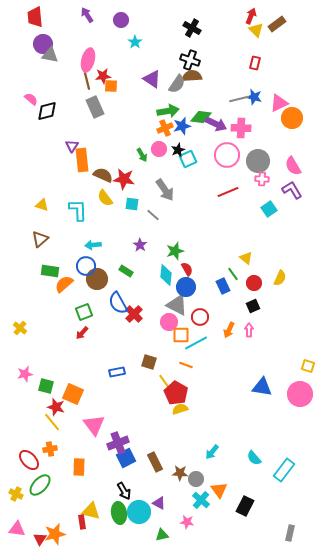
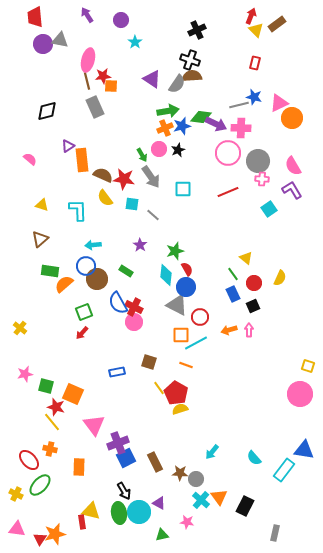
black cross at (192, 28): moved 5 px right, 2 px down; rotated 36 degrees clockwise
gray triangle at (50, 55): moved 10 px right, 15 px up
pink semicircle at (31, 99): moved 1 px left, 60 px down
gray line at (239, 99): moved 6 px down
purple triangle at (72, 146): moved 4 px left; rotated 24 degrees clockwise
pink circle at (227, 155): moved 1 px right, 2 px up
cyan square at (188, 159): moved 5 px left, 30 px down; rotated 24 degrees clockwise
gray arrow at (165, 190): moved 14 px left, 13 px up
blue rectangle at (223, 286): moved 10 px right, 8 px down
red cross at (134, 314): moved 7 px up; rotated 18 degrees counterclockwise
pink circle at (169, 322): moved 35 px left
orange arrow at (229, 330): rotated 49 degrees clockwise
yellow line at (164, 381): moved 5 px left, 7 px down
blue triangle at (262, 387): moved 42 px right, 63 px down
orange cross at (50, 449): rotated 24 degrees clockwise
orange triangle at (219, 490): moved 7 px down
gray rectangle at (290, 533): moved 15 px left
